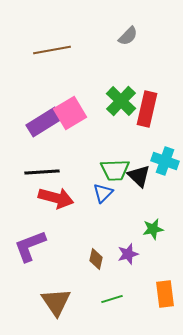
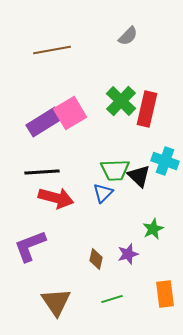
green star: rotated 15 degrees counterclockwise
